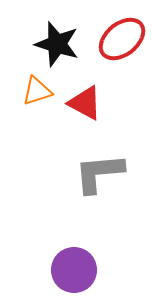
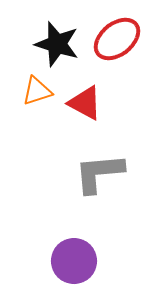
red ellipse: moved 5 px left
purple circle: moved 9 px up
